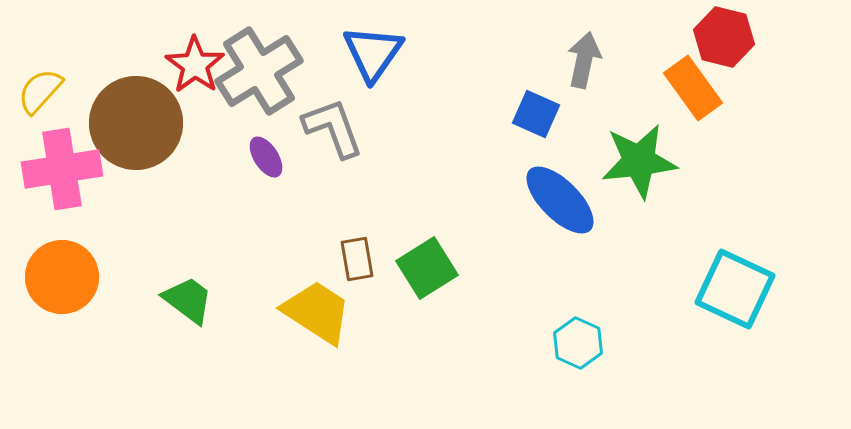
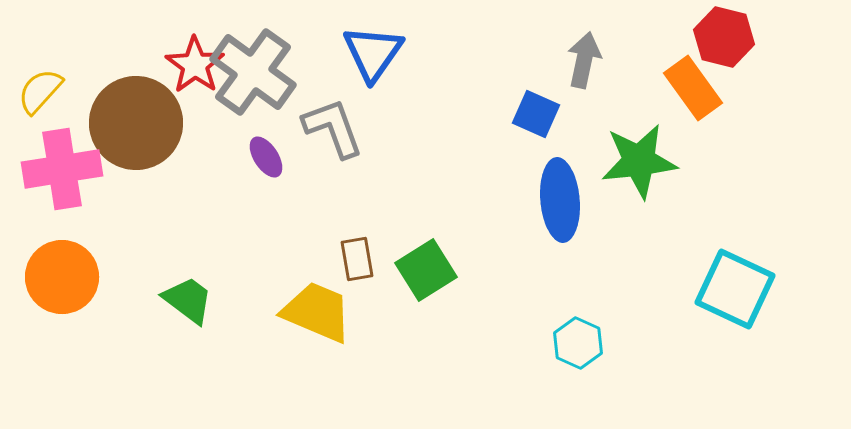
gray cross: moved 6 px left, 1 px down; rotated 22 degrees counterclockwise
blue ellipse: rotated 40 degrees clockwise
green square: moved 1 px left, 2 px down
yellow trapezoid: rotated 10 degrees counterclockwise
